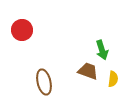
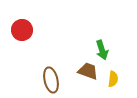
brown ellipse: moved 7 px right, 2 px up
